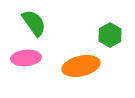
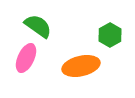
green semicircle: moved 4 px right, 3 px down; rotated 20 degrees counterclockwise
pink ellipse: rotated 60 degrees counterclockwise
